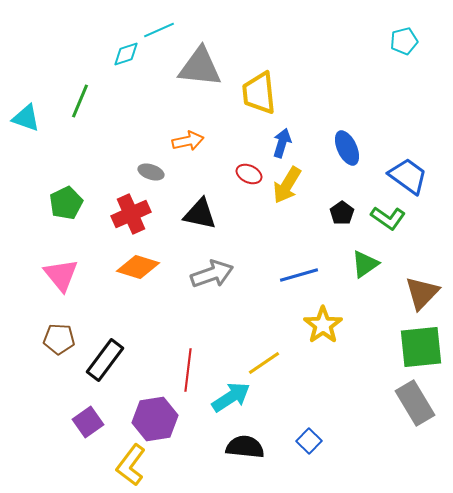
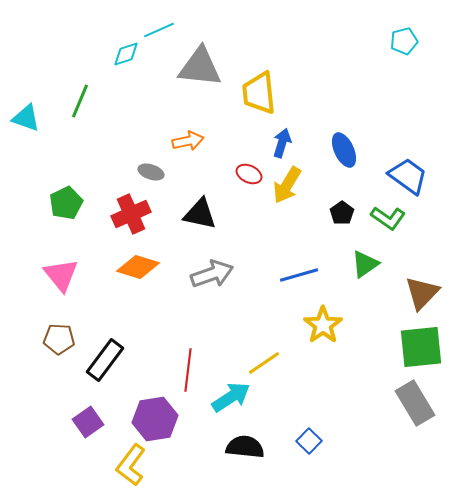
blue ellipse: moved 3 px left, 2 px down
